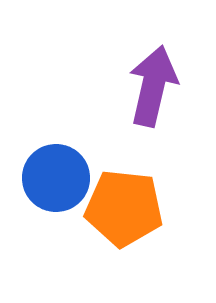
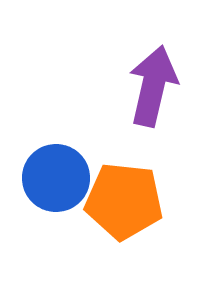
orange pentagon: moved 7 px up
